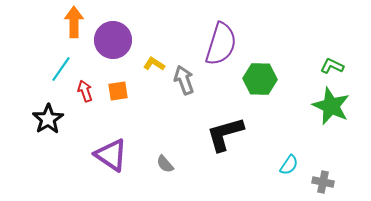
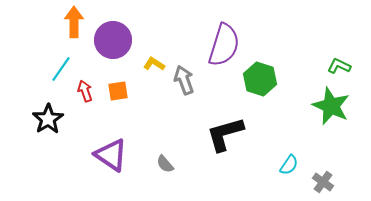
purple semicircle: moved 3 px right, 1 px down
green L-shape: moved 7 px right
green hexagon: rotated 16 degrees clockwise
gray cross: rotated 25 degrees clockwise
